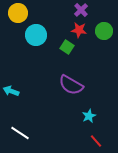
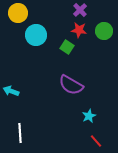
purple cross: moved 1 px left
white line: rotated 54 degrees clockwise
